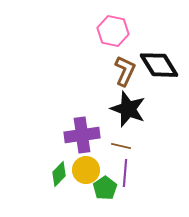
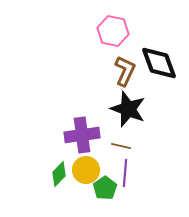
black diamond: moved 2 px up; rotated 12 degrees clockwise
